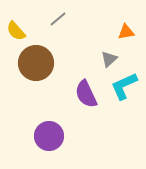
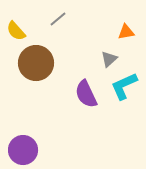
purple circle: moved 26 px left, 14 px down
